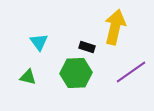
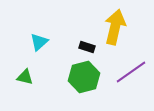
cyan triangle: rotated 24 degrees clockwise
green hexagon: moved 8 px right, 4 px down; rotated 12 degrees counterclockwise
green triangle: moved 3 px left
